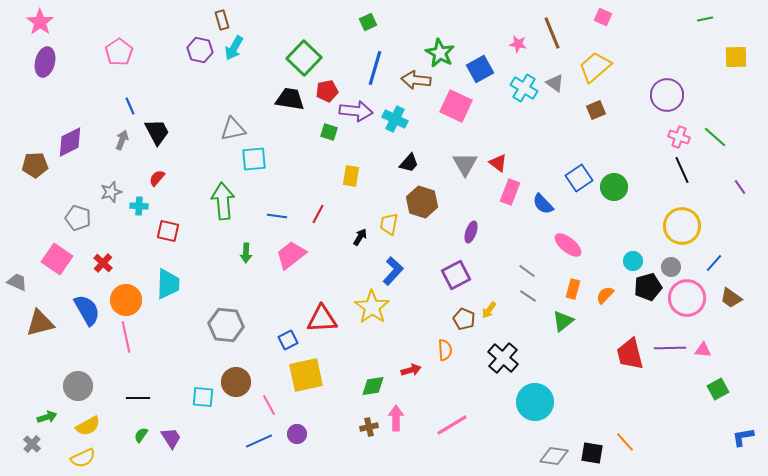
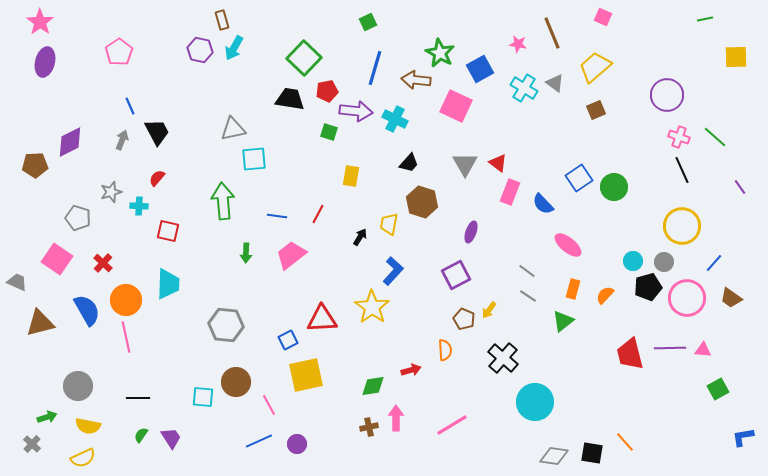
gray circle at (671, 267): moved 7 px left, 5 px up
yellow semicircle at (88, 426): rotated 40 degrees clockwise
purple circle at (297, 434): moved 10 px down
